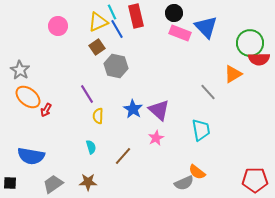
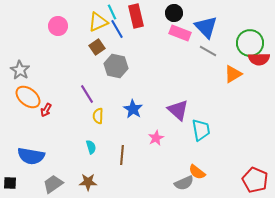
gray line: moved 41 px up; rotated 18 degrees counterclockwise
purple triangle: moved 19 px right
brown line: moved 1 px left, 1 px up; rotated 36 degrees counterclockwise
red pentagon: rotated 25 degrees clockwise
